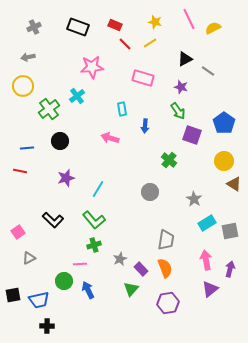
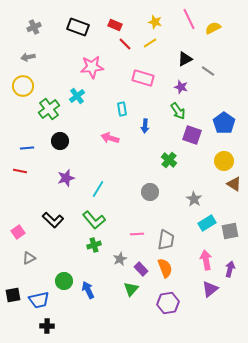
pink line at (80, 264): moved 57 px right, 30 px up
